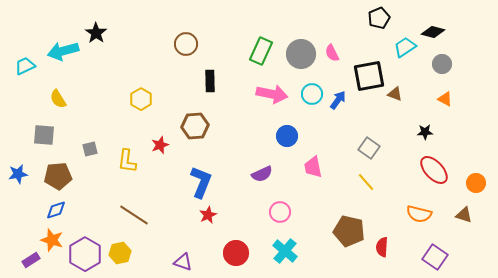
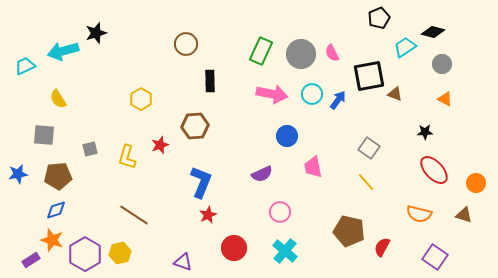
black star at (96, 33): rotated 20 degrees clockwise
yellow L-shape at (127, 161): moved 4 px up; rotated 10 degrees clockwise
red semicircle at (382, 247): rotated 24 degrees clockwise
red circle at (236, 253): moved 2 px left, 5 px up
